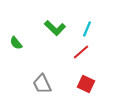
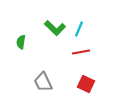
cyan line: moved 8 px left
green semicircle: moved 5 px right, 1 px up; rotated 48 degrees clockwise
red line: rotated 30 degrees clockwise
gray trapezoid: moved 1 px right, 2 px up
